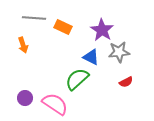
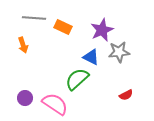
purple star: rotated 15 degrees clockwise
red semicircle: moved 13 px down
